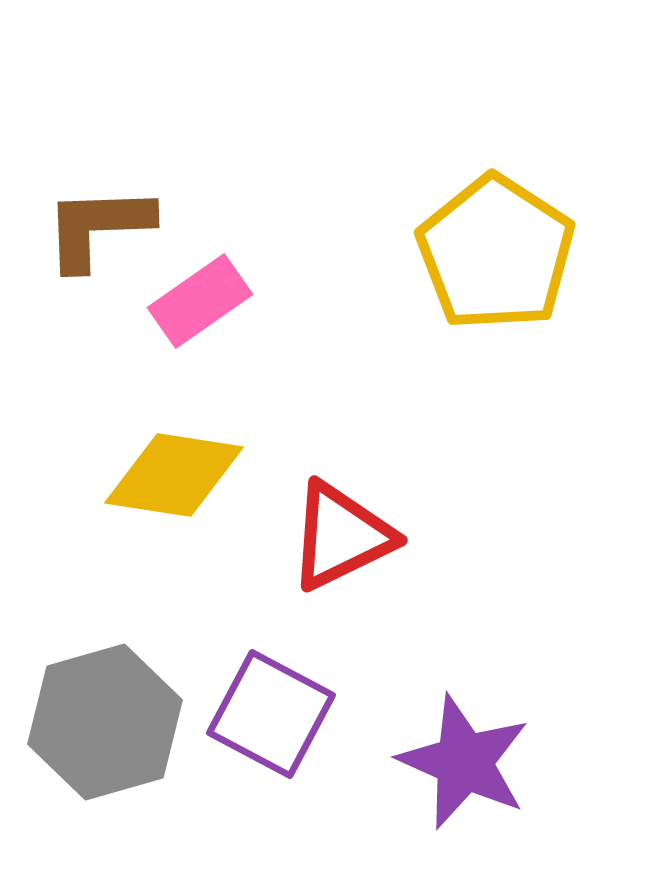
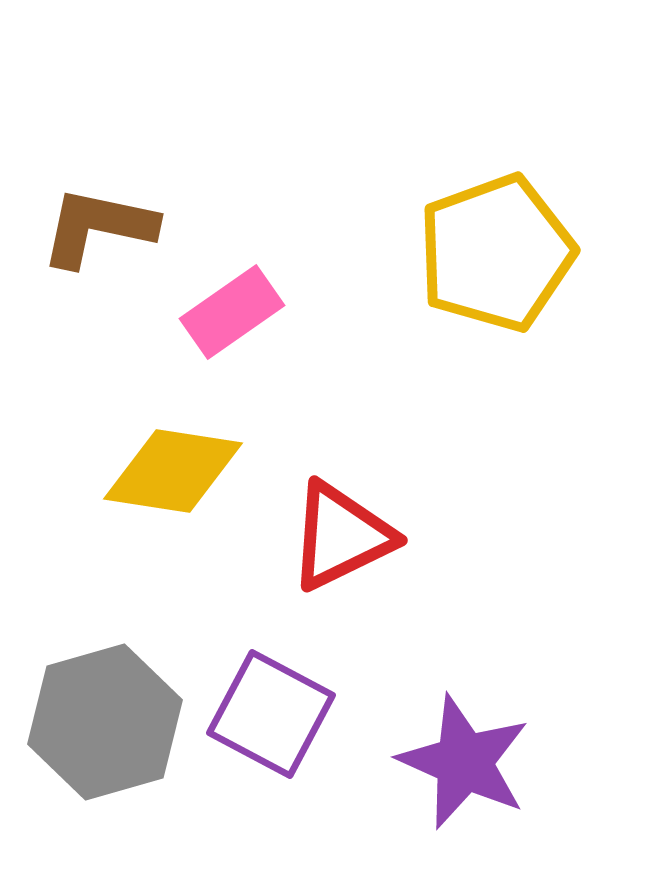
brown L-shape: rotated 14 degrees clockwise
yellow pentagon: rotated 19 degrees clockwise
pink rectangle: moved 32 px right, 11 px down
yellow diamond: moved 1 px left, 4 px up
